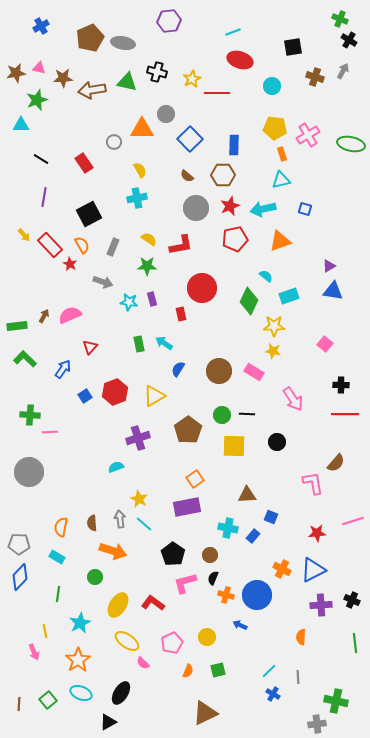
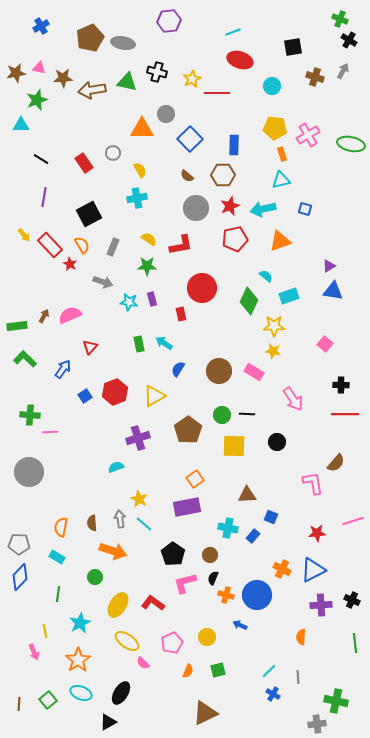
gray circle at (114, 142): moved 1 px left, 11 px down
